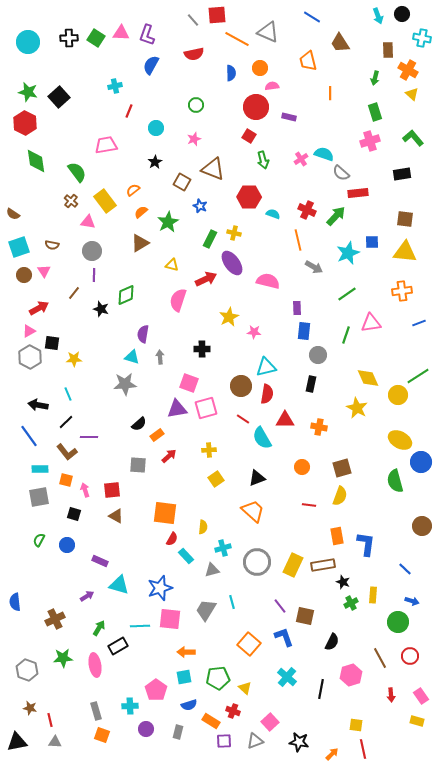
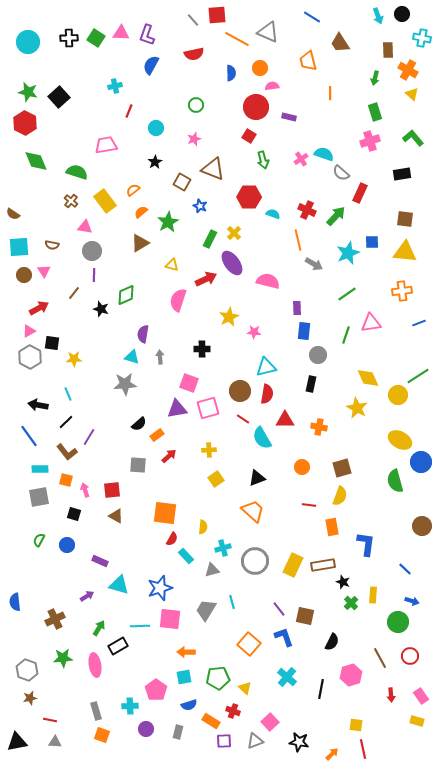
green diamond at (36, 161): rotated 15 degrees counterclockwise
green semicircle at (77, 172): rotated 35 degrees counterclockwise
red rectangle at (358, 193): moved 2 px right; rotated 60 degrees counterclockwise
pink triangle at (88, 222): moved 3 px left, 5 px down
yellow cross at (234, 233): rotated 32 degrees clockwise
cyan square at (19, 247): rotated 15 degrees clockwise
gray arrow at (314, 267): moved 3 px up
brown circle at (241, 386): moved 1 px left, 5 px down
pink square at (206, 408): moved 2 px right
purple line at (89, 437): rotated 60 degrees counterclockwise
orange rectangle at (337, 536): moved 5 px left, 9 px up
gray circle at (257, 562): moved 2 px left, 1 px up
green cross at (351, 603): rotated 16 degrees counterclockwise
purple line at (280, 606): moved 1 px left, 3 px down
brown star at (30, 708): moved 10 px up; rotated 24 degrees counterclockwise
red line at (50, 720): rotated 64 degrees counterclockwise
